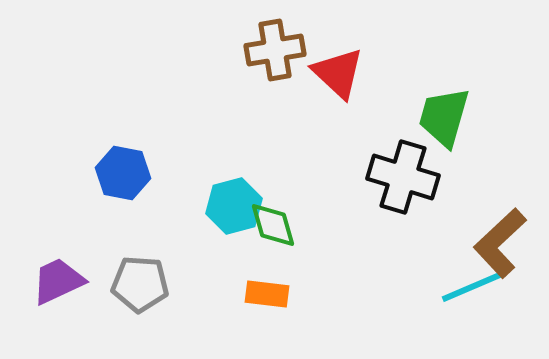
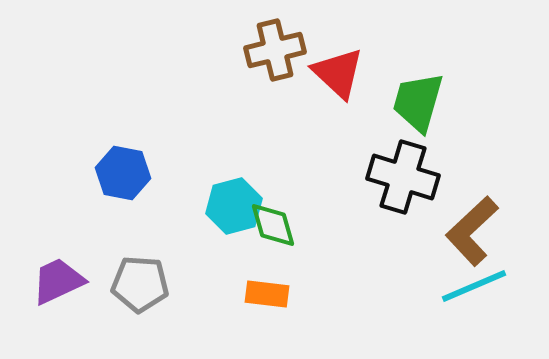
brown cross: rotated 4 degrees counterclockwise
green trapezoid: moved 26 px left, 15 px up
brown L-shape: moved 28 px left, 12 px up
